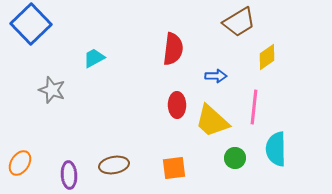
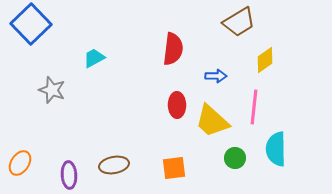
yellow diamond: moved 2 px left, 3 px down
